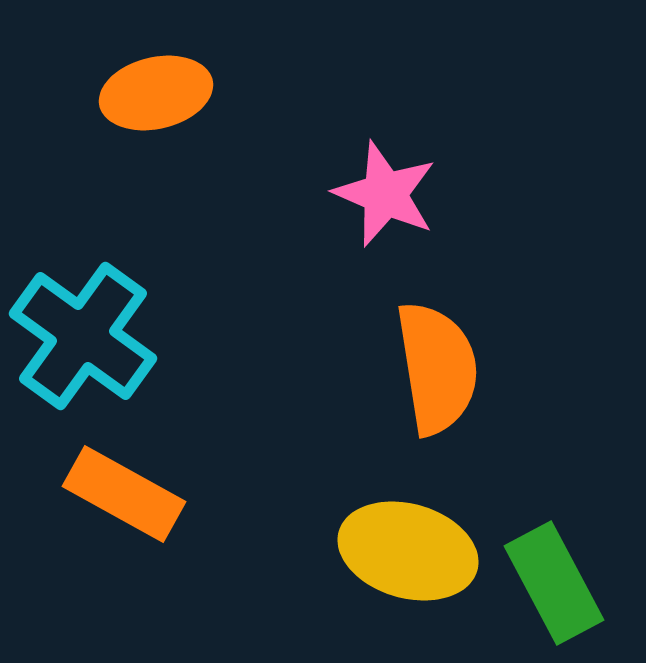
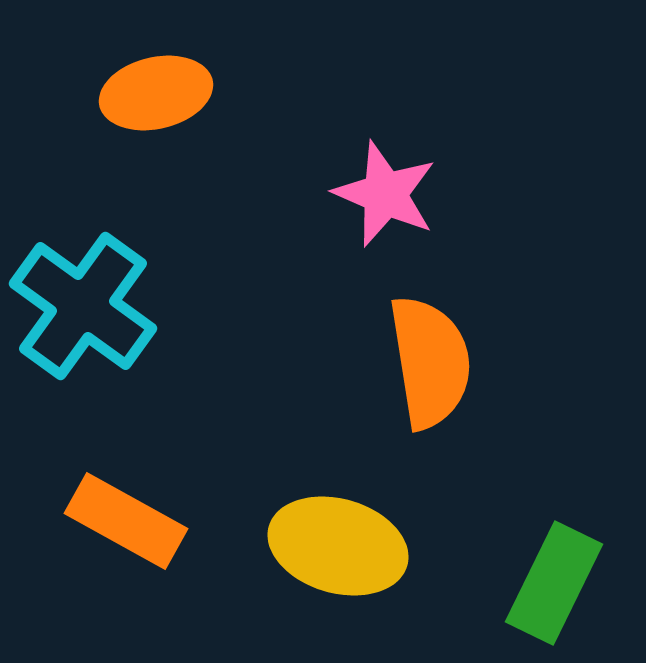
cyan cross: moved 30 px up
orange semicircle: moved 7 px left, 6 px up
orange rectangle: moved 2 px right, 27 px down
yellow ellipse: moved 70 px left, 5 px up
green rectangle: rotated 54 degrees clockwise
